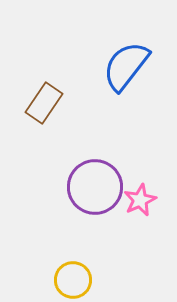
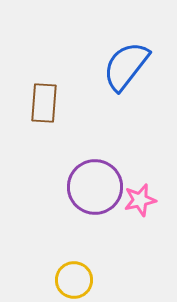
brown rectangle: rotated 30 degrees counterclockwise
pink star: rotated 12 degrees clockwise
yellow circle: moved 1 px right
